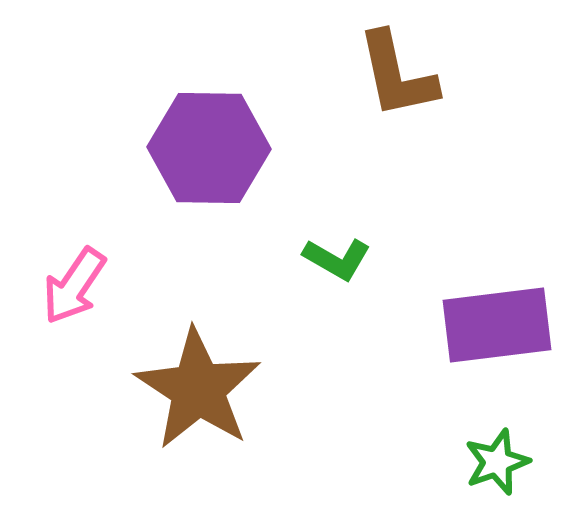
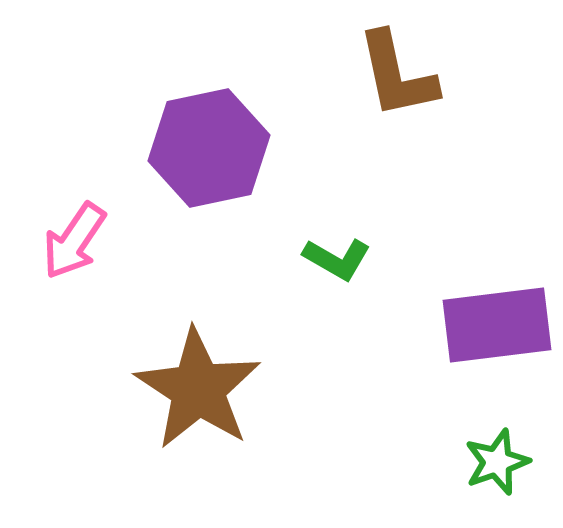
purple hexagon: rotated 13 degrees counterclockwise
pink arrow: moved 45 px up
